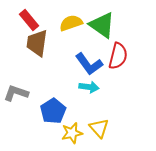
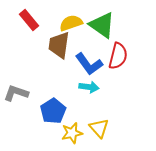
brown trapezoid: moved 22 px right, 2 px down
